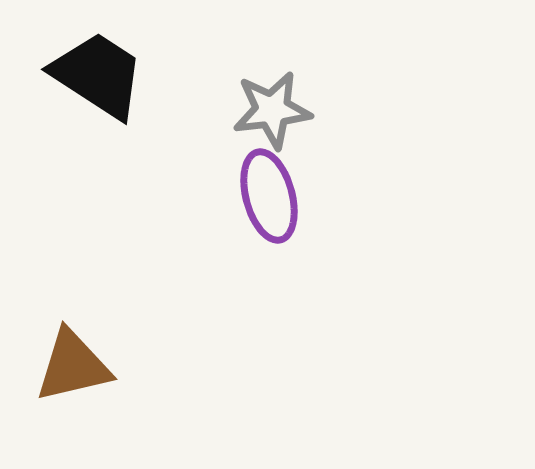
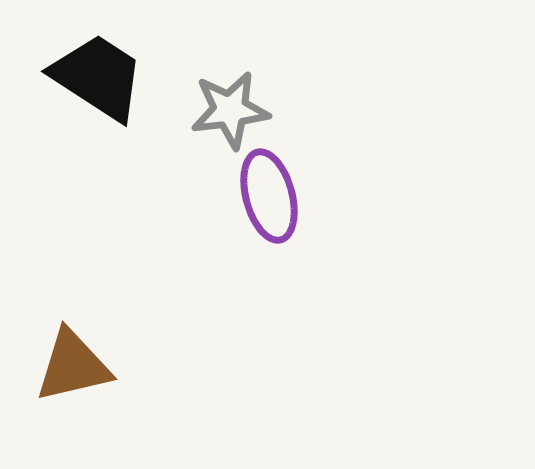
black trapezoid: moved 2 px down
gray star: moved 42 px left
